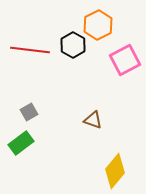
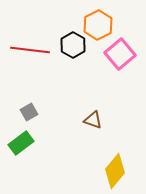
pink square: moved 5 px left, 6 px up; rotated 12 degrees counterclockwise
